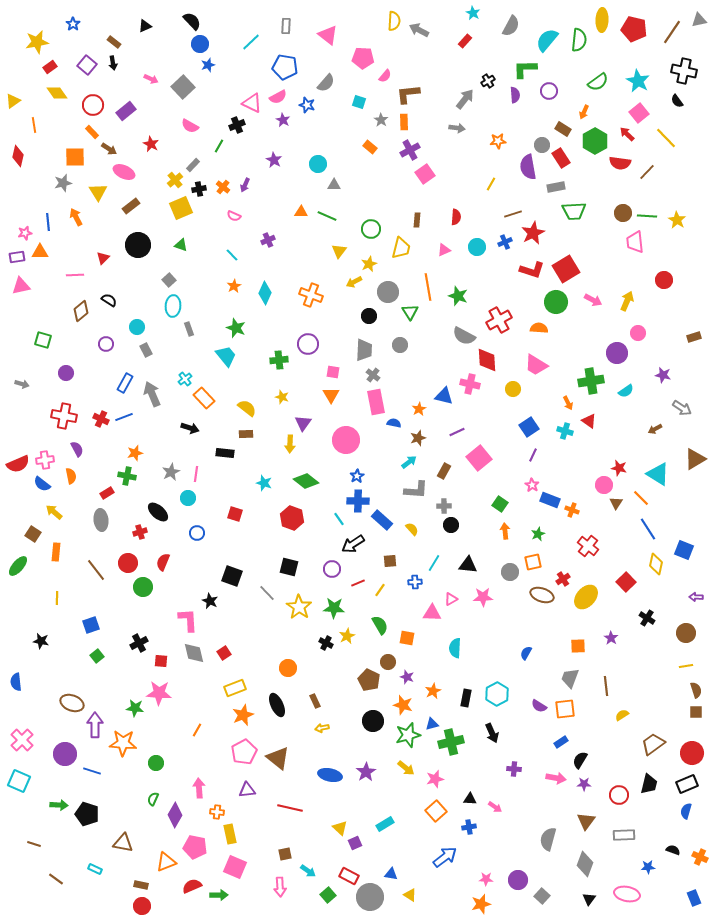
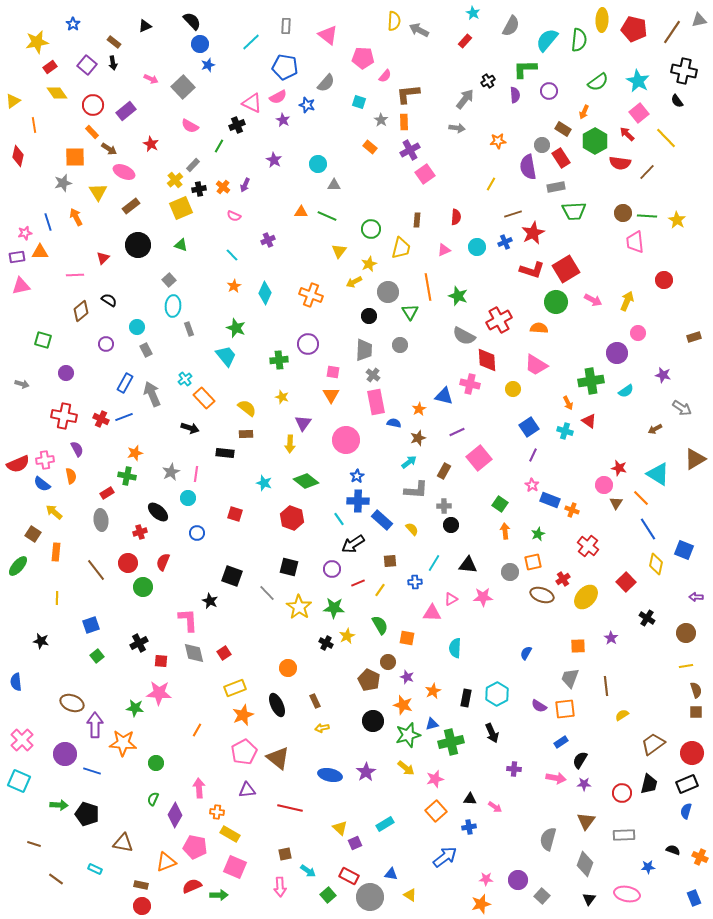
blue line at (48, 222): rotated 12 degrees counterclockwise
red circle at (619, 795): moved 3 px right, 2 px up
yellow rectangle at (230, 834): rotated 48 degrees counterclockwise
